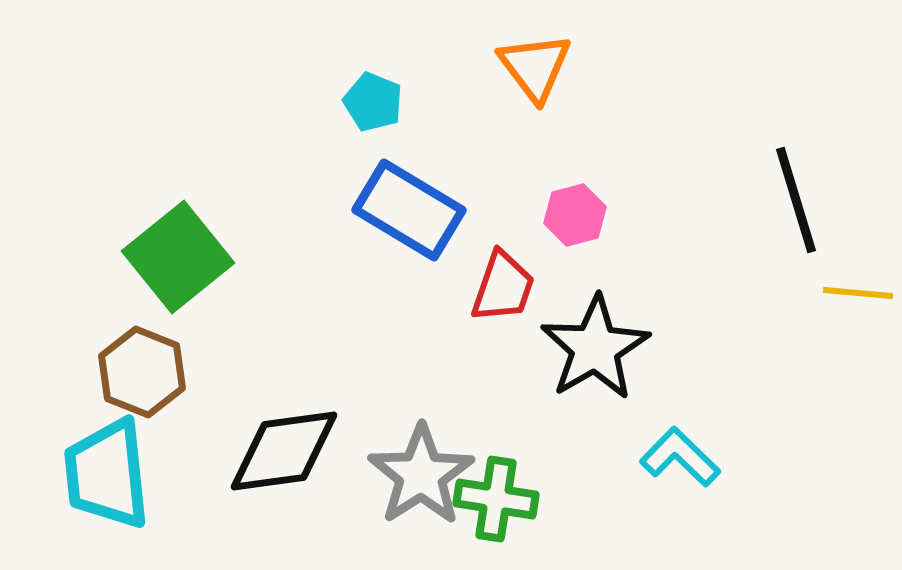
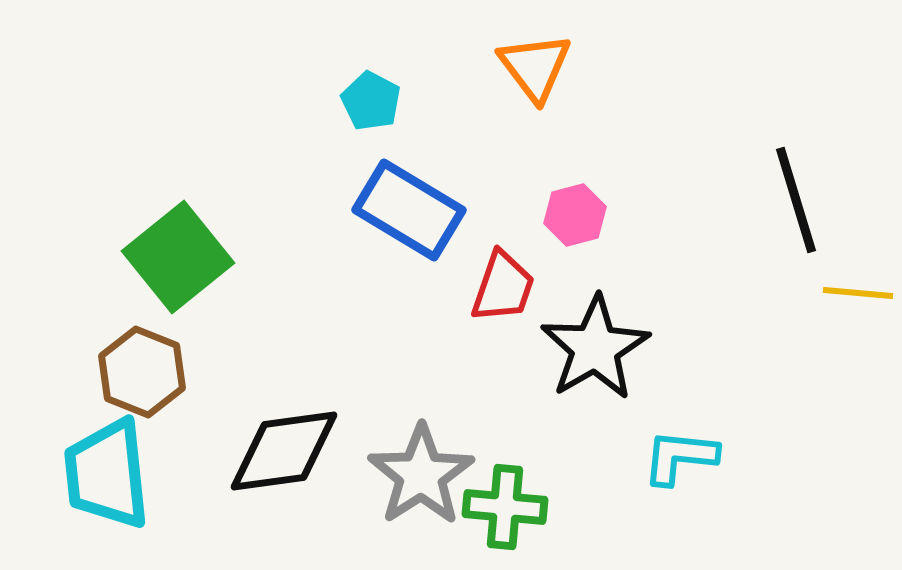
cyan pentagon: moved 2 px left, 1 px up; rotated 6 degrees clockwise
cyan L-shape: rotated 38 degrees counterclockwise
green cross: moved 9 px right, 8 px down; rotated 4 degrees counterclockwise
